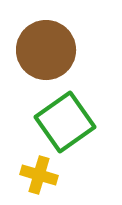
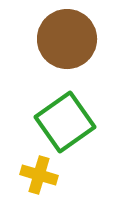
brown circle: moved 21 px right, 11 px up
